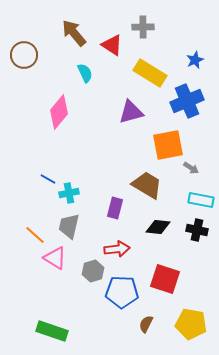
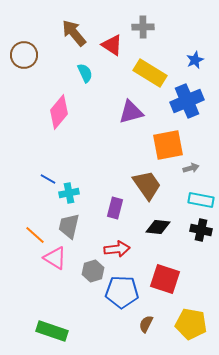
gray arrow: rotated 49 degrees counterclockwise
brown trapezoid: rotated 24 degrees clockwise
black cross: moved 4 px right
